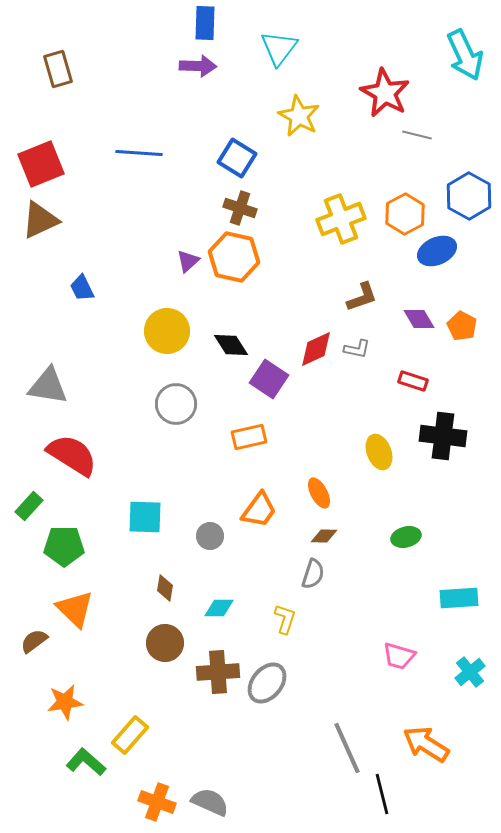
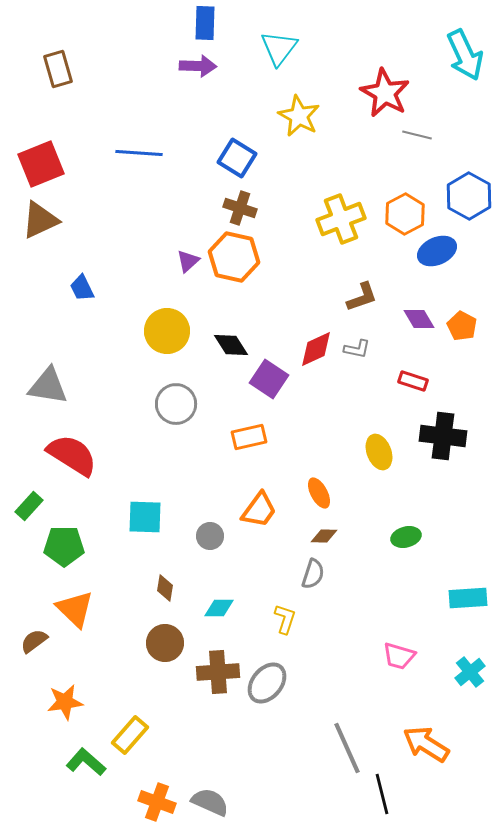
cyan rectangle at (459, 598): moved 9 px right
